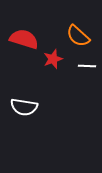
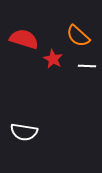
red star: rotated 24 degrees counterclockwise
white semicircle: moved 25 px down
